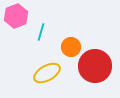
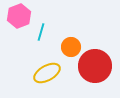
pink hexagon: moved 3 px right
